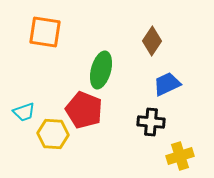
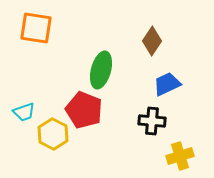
orange square: moved 9 px left, 4 px up
black cross: moved 1 px right, 1 px up
yellow hexagon: rotated 24 degrees clockwise
